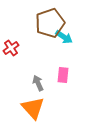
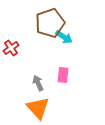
orange triangle: moved 5 px right
